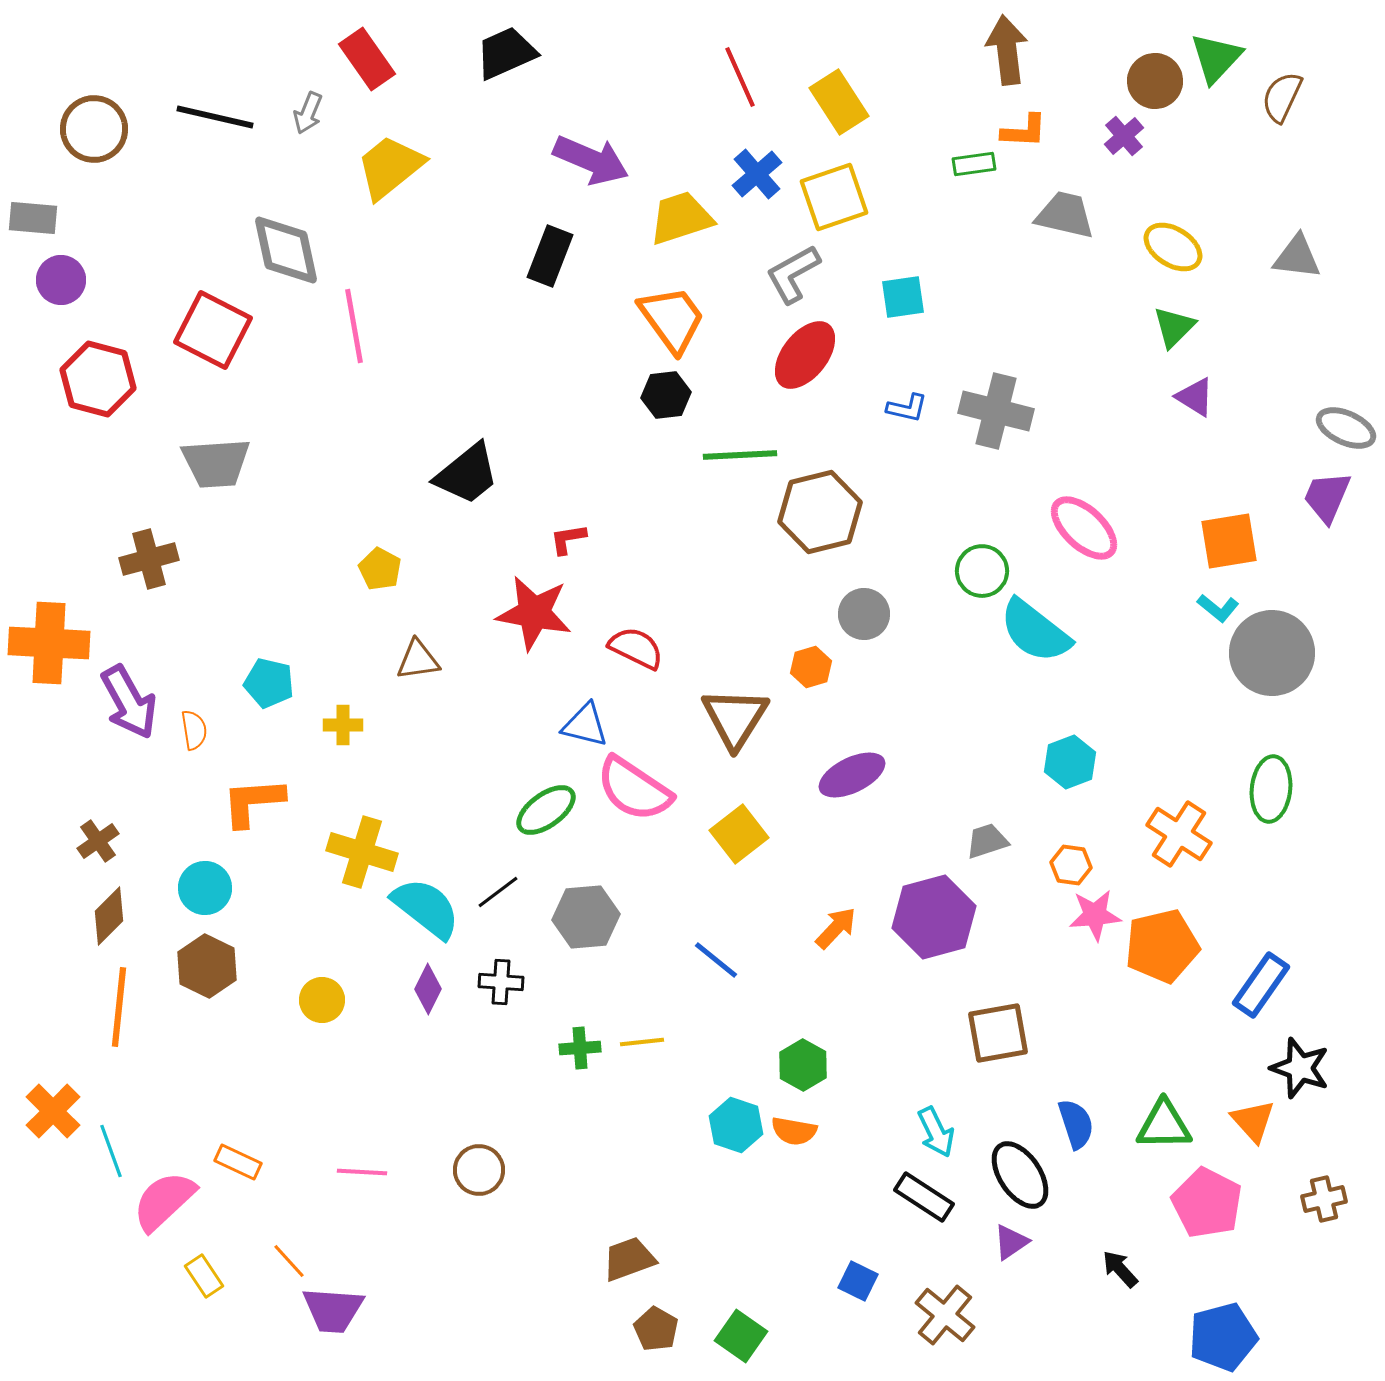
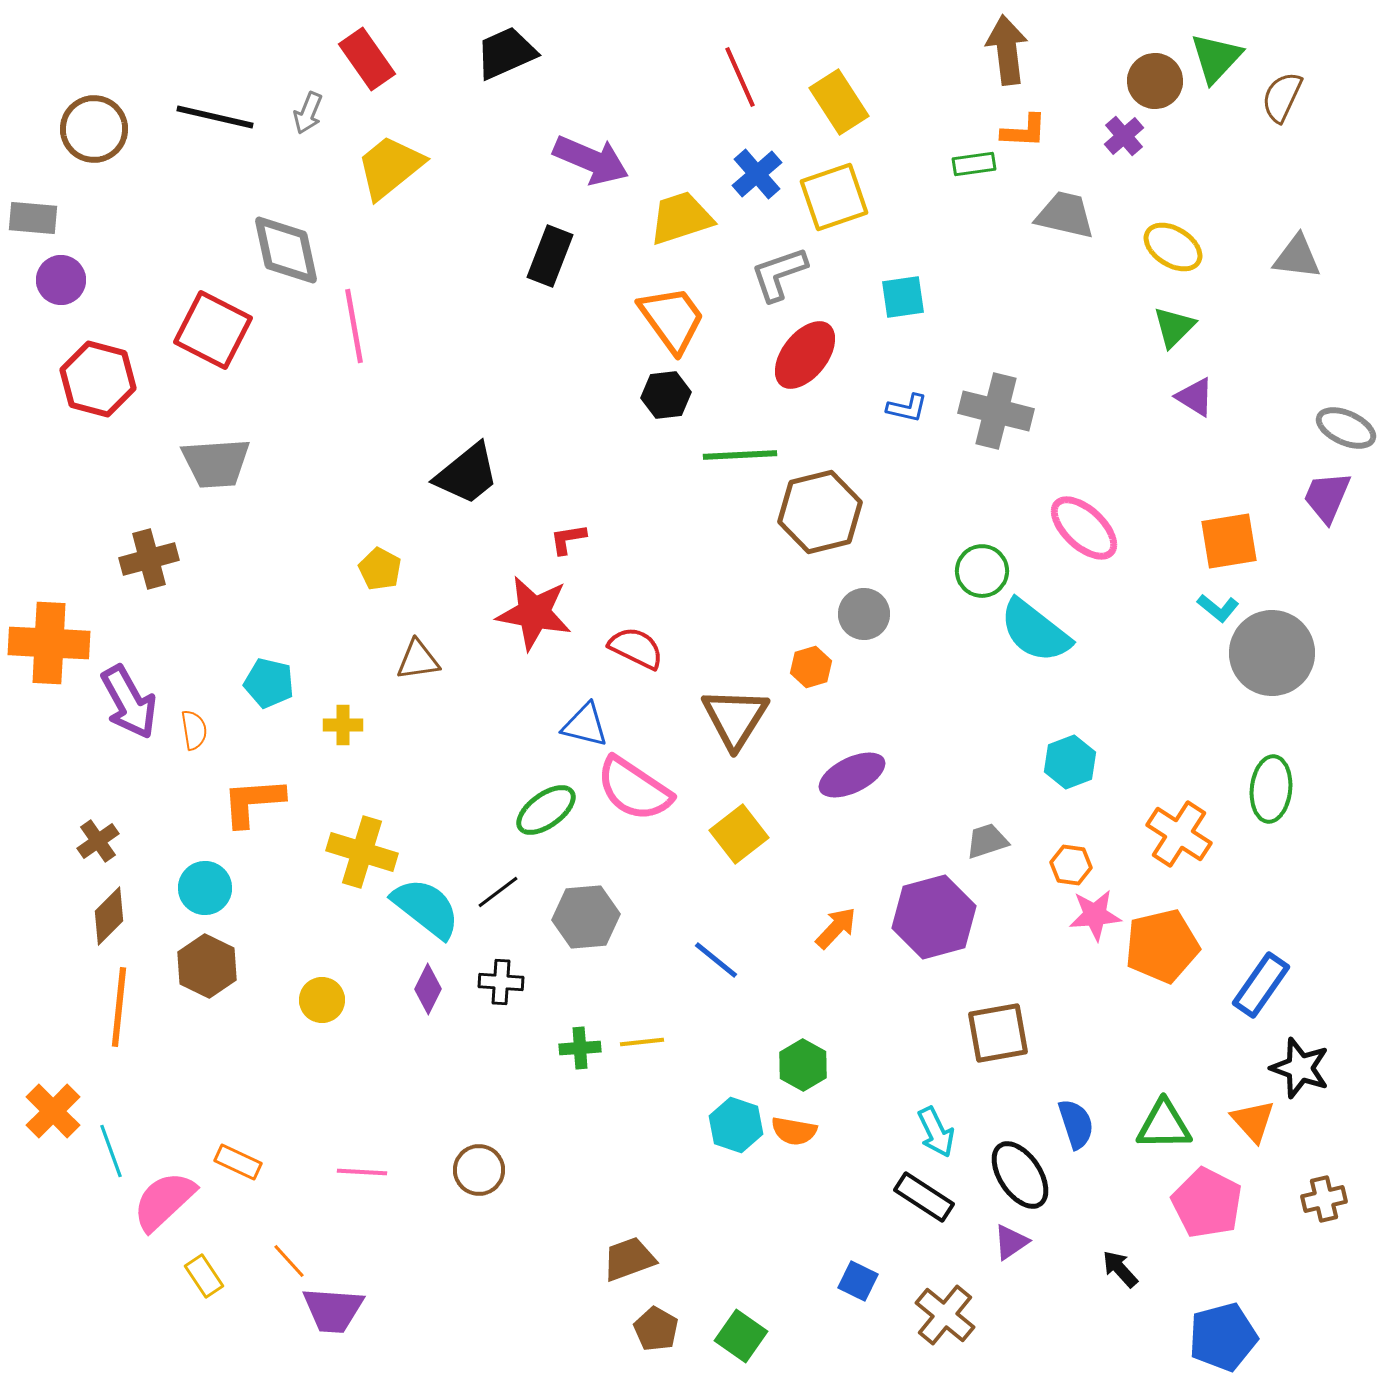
gray L-shape at (793, 274): moved 14 px left; rotated 10 degrees clockwise
